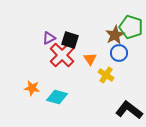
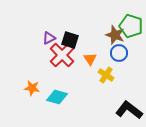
green pentagon: moved 1 px up
brown star: rotated 24 degrees counterclockwise
